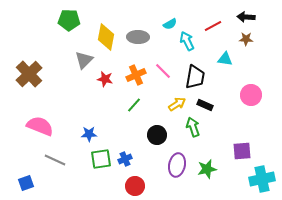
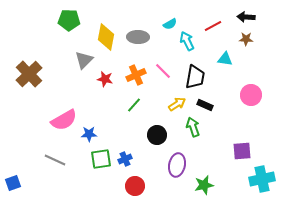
pink semicircle: moved 24 px right, 6 px up; rotated 128 degrees clockwise
green star: moved 3 px left, 16 px down
blue square: moved 13 px left
